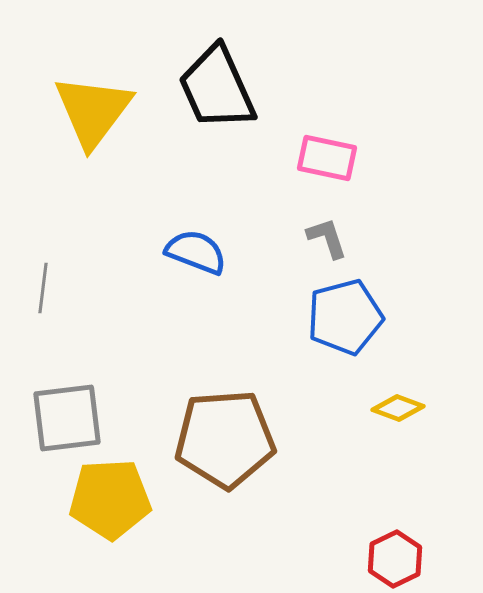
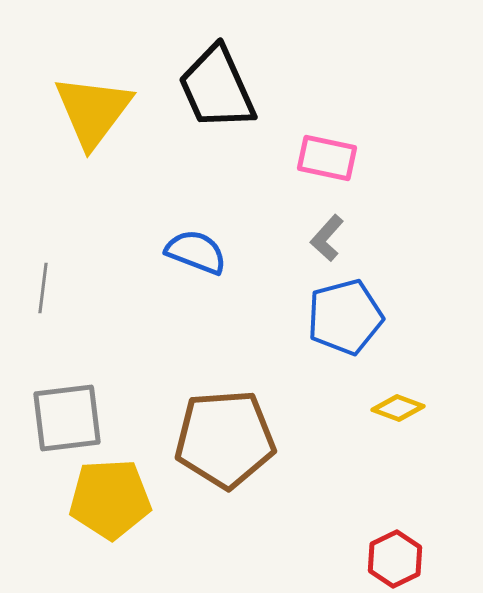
gray L-shape: rotated 120 degrees counterclockwise
